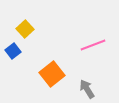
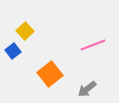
yellow square: moved 2 px down
orange square: moved 2 px left
gray arrow: rotated 96 degrees counterclockwise
